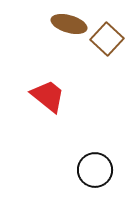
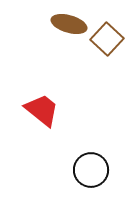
red trapezoid: moved 6 px left, 14 px down
black circle: moved 4 px left
